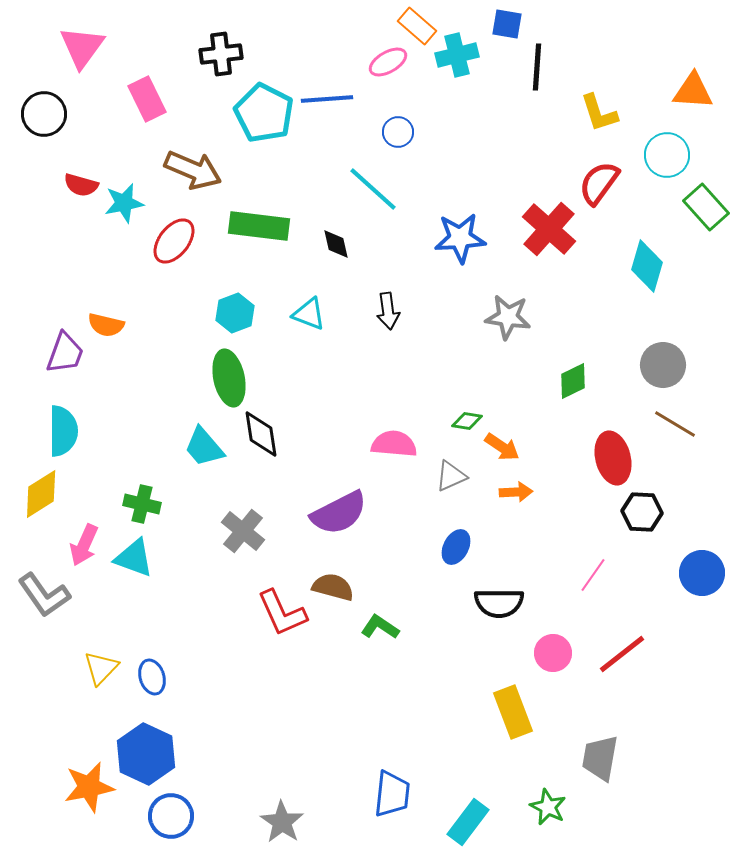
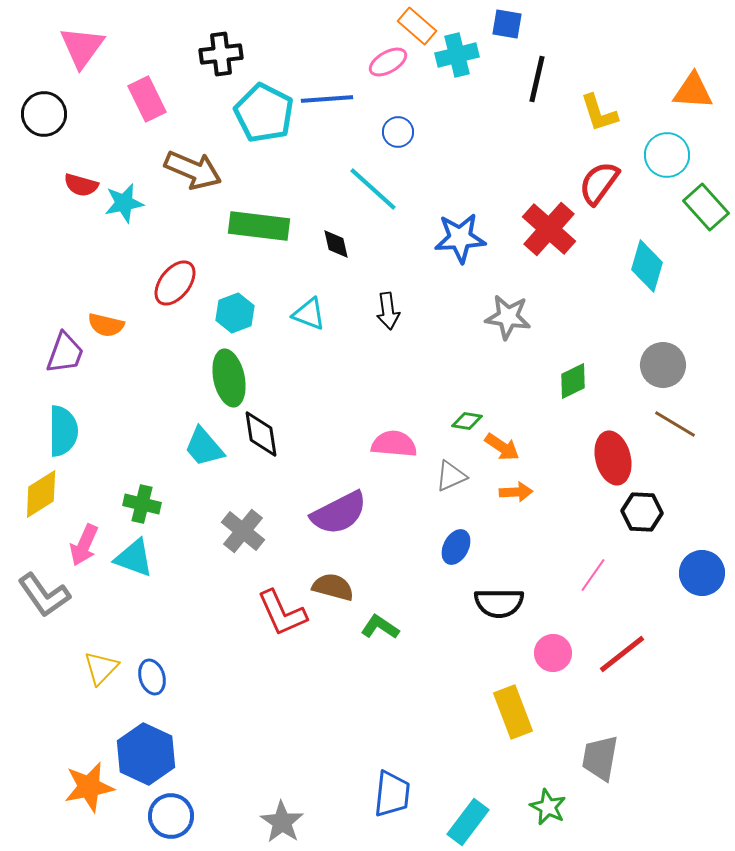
black line at (537, 67): moved 12 px down; rotated 9 degrees clockwise
red ellipse at (174, 241): moved 1 px right, 42 px down
